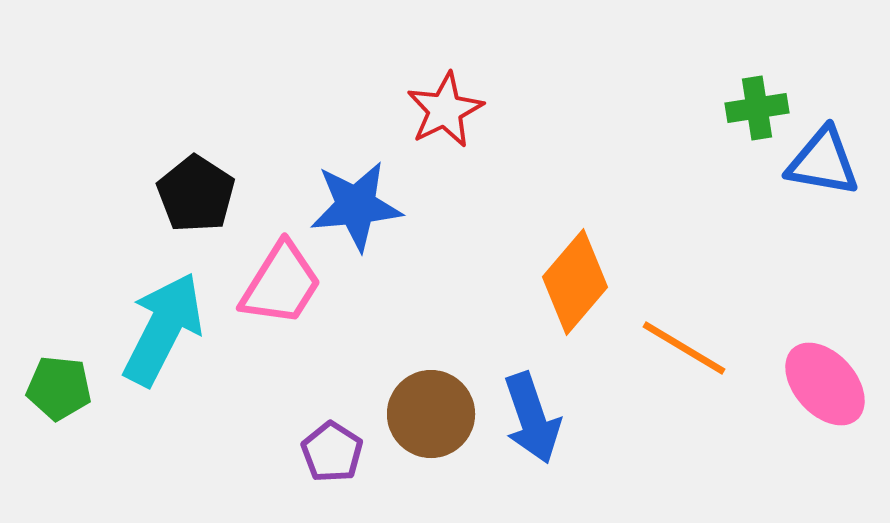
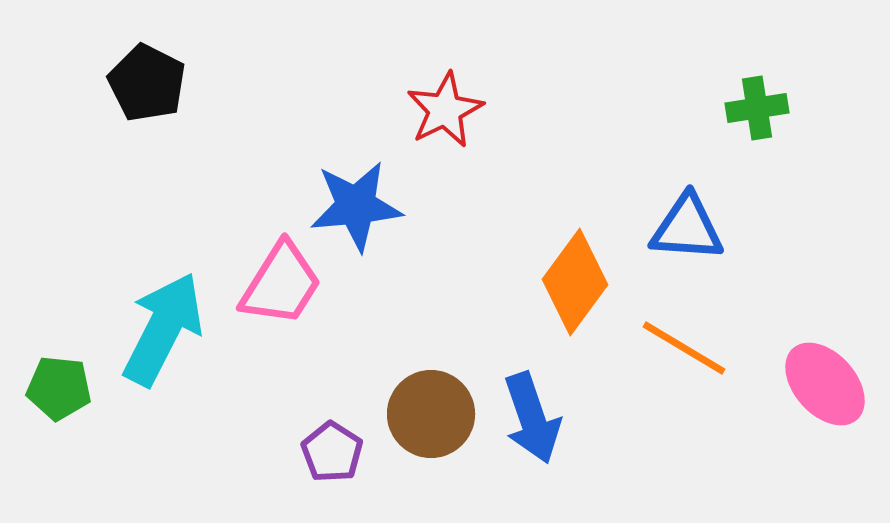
blue triangle: moved 136 px left, 66 px down; rotated 6 degrees counterclockwise
black pentagon: moved 49 px left, 111 px up; rotated 6 degrees counterclockwise
orange diamond: rotated 4 degrees counterclockwise
